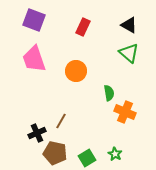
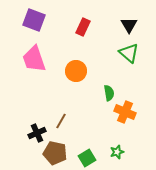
black triangle: rotated 30 degrees clockwise
green star: moved 2 px right, 2 px up; rotated 24 degrees clockwise
